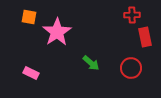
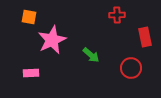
red cross: moved 15 px left
pink star: moved 5 px left, 8 px down; rotated 8 degrees clockwise
green arrow: moved 8 px up
pink rectangle: rotated 28 degrees counterclockwise
